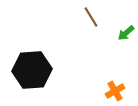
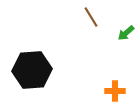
orange cross: rotated 30 degrees clockwise
